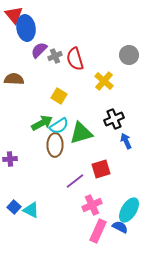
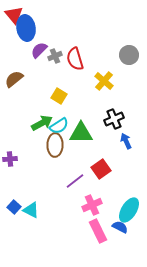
brown semicircle: rotated 42 degrees counterclockwise
green triangle: rotated 15 degrees clockwise
red square: rotated 18 degrees counterclockwise
pink rectangle: rotated 50 degrees counterclockwise
